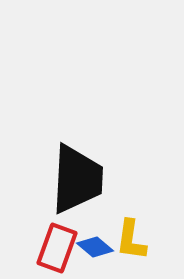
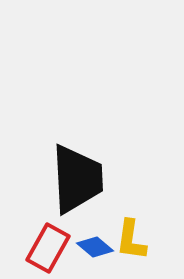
black trapezoid: rotated 6 degrees counterclockwise
red rectangle: moved 9 px left; rotated 9 degrees clockwise
